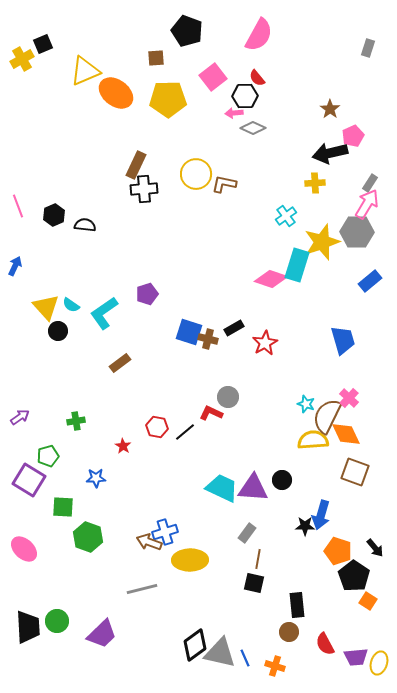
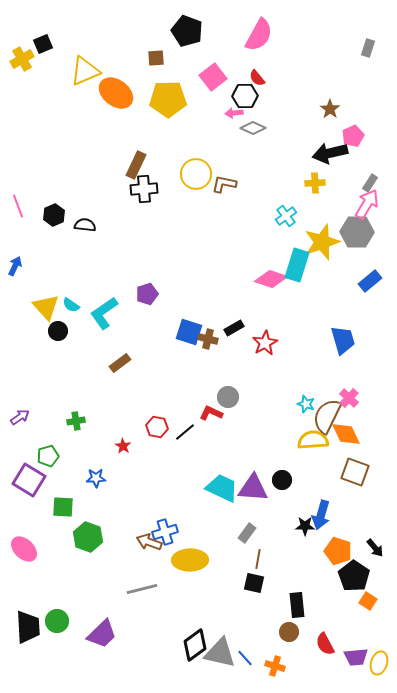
blue line at (245, 658): rotated 18 degrees counterclockwise
